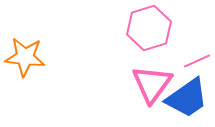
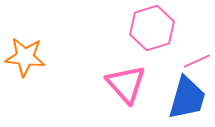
pink hexagon: moved 3 px right
pink triangle: moved 26 px left; rotated 18 degrees counterclockwise
blue trapezoid: rotated 39 degrees counterclockwise
